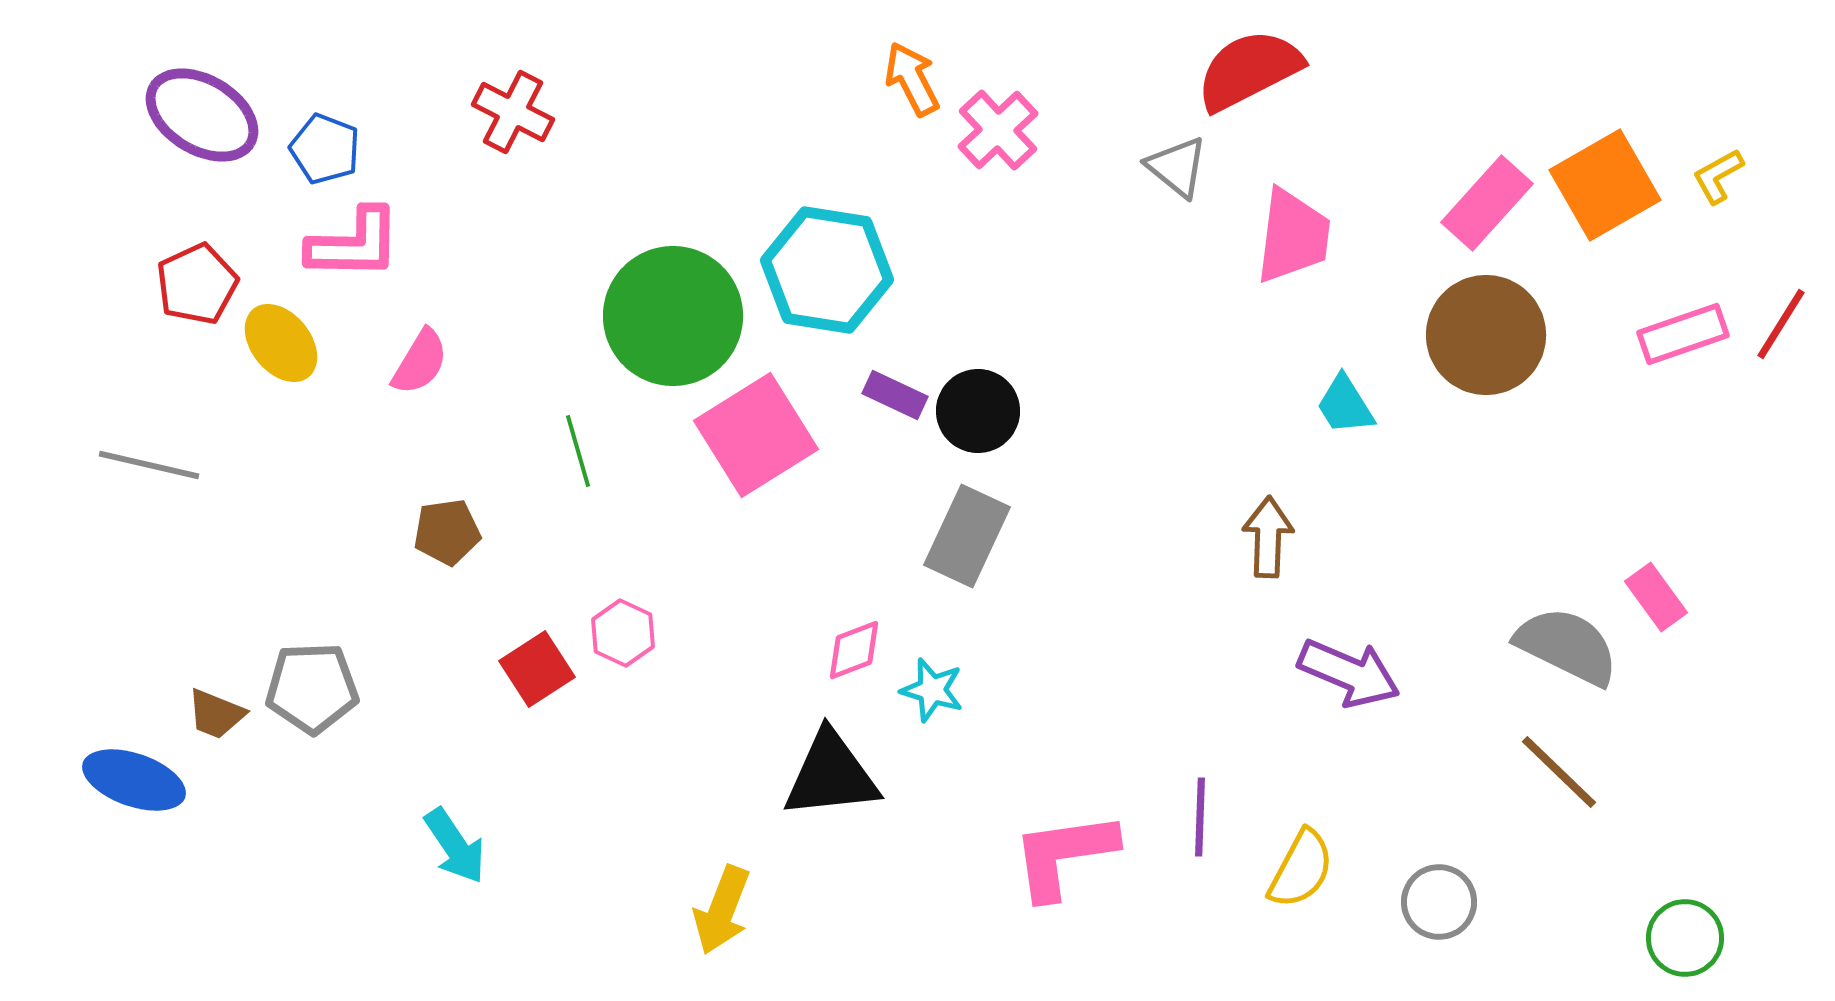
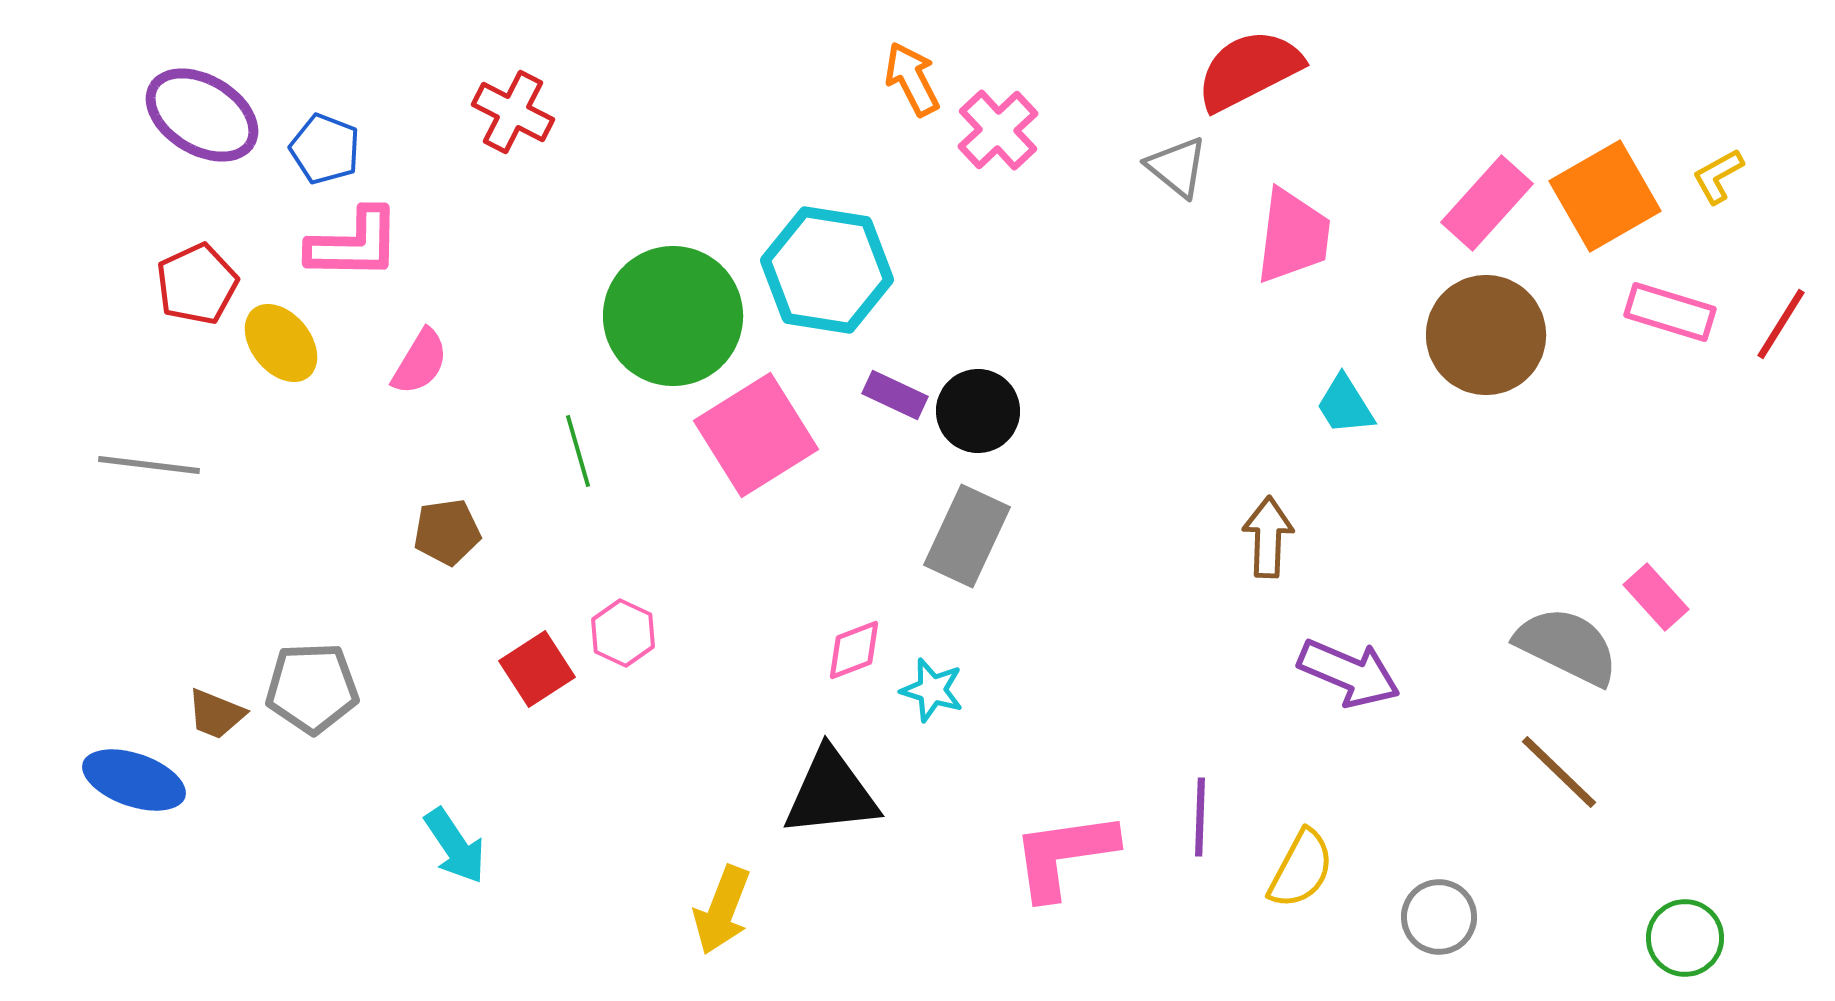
orange square at (1605, 185): moved 11 px down
pink rectangle at (1683, 334): moved 13 px left, 22 px up; rotated 36 degrees clockwise
gray line at (149, 465): rotated 6 degrees counterclockwise
pink rectangle at (1656, 597): rotated 6 degrees counterclockwise
black triangle at (831, 775): moved 18 px down
gray circle at (1439, 902): moved 15 px down
